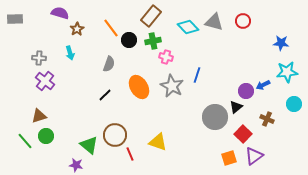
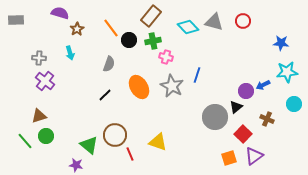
gray rectangle: moved 1 px right, 1 px down
